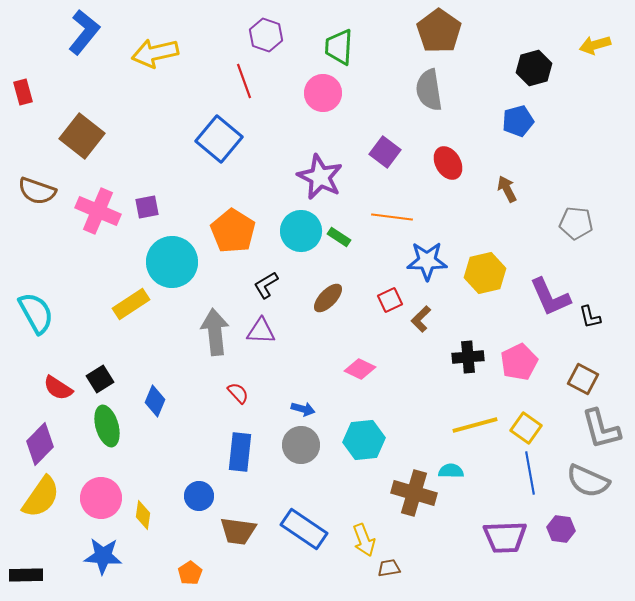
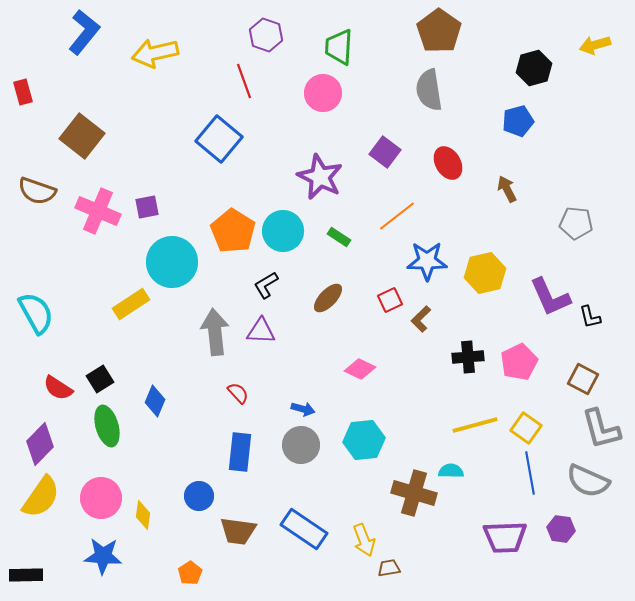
orange line at (392, 217): moved 5 px right, 1 px up; rotated 45 degrees counterclockwise
cyan circle at (301, 231): moved 18 px left
